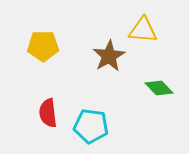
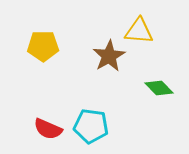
yellow triangle: moved 4 px left, 1 px down
red semicircle: moved 16 px down; rotated 60 degrees counterclockwise
